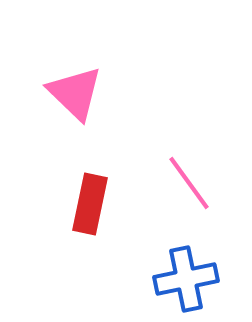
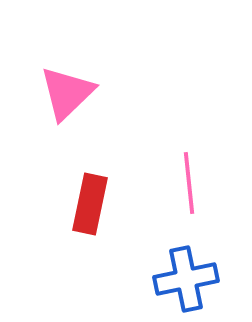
pink triangle: moved 8 px left; rotated 32 degrees clockwise
pink line: rotated 30 degrees clockwise
